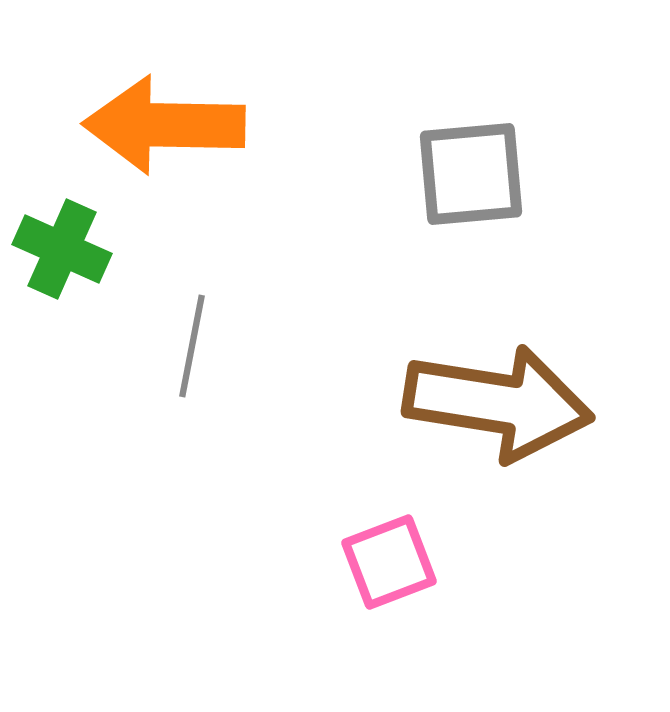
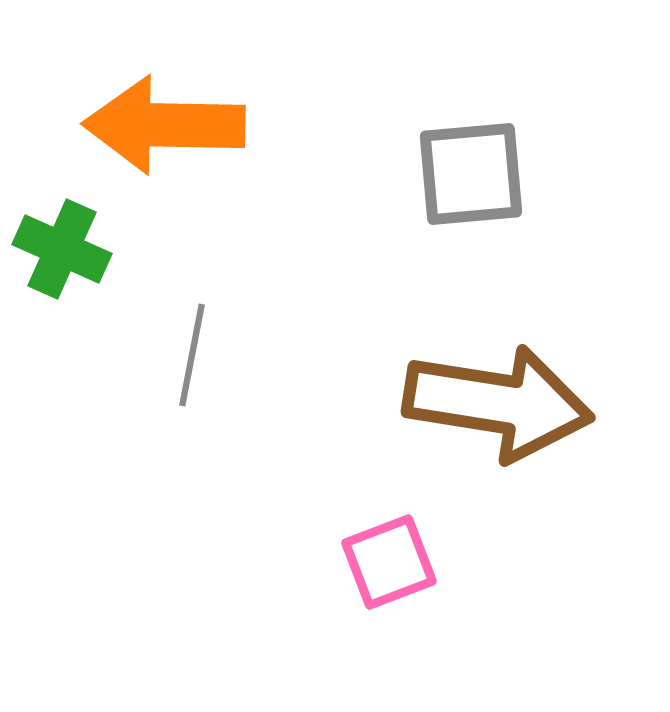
gray line: moved 9 px down
